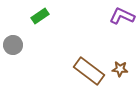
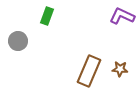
green rectangle: moved 7 px right; rotated 36 degrees counterclockwise
gray circle: moved 5 px right, 4 px up
brown rectangle: rotated 76 degrees clockwise
